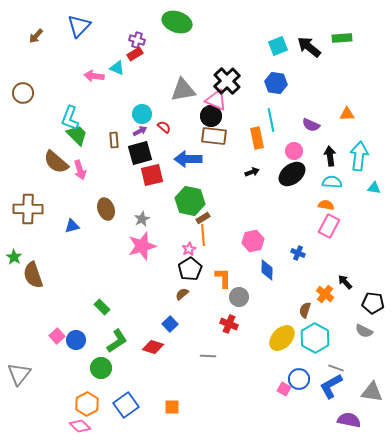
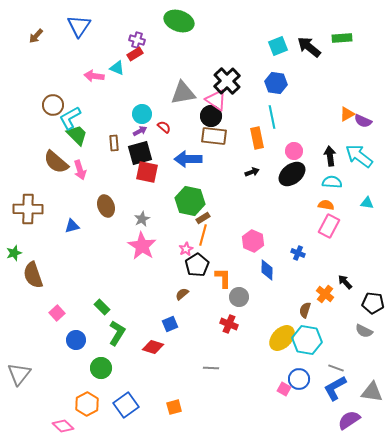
green ellipse at (177, 22): moved 2 px right, 1 px up
blue triangle at (79, 26): rotated 10 degrees counterclockwise
gray triangle at (183, 90): moved 3 px down
brown circle at (23, 93): moved 30 px right, 12 px down
pink triangle at (216, 100): rotated 10 degrees clockwise
orange triangle at (347, 114): rotated 28 degrees counterclockwise
cyan L-shape at (70, 118): rotated 40 degrees clockwise
cyan line at (271, 120): moved 1 px right, 3 px up
purple semicircle at (311, 125): moved 52 px right, 4 px up
brown rectangle at (114, 140): moved 3 px down
cyan arrow at (359, 156): rotated 60 degrees counterclockwise
red square at (152, 175): moved 5 px left, 3 px up; rotated 25 degrees clockwise
cyan triangle at (374, 188): moved 7 px left, 15 px down
brown ellipse at (106, 209): moved 3 px up
orange line at (203, 235): rotated 20 degrees clockwise
pink hexagon at (253, 241): rotated 25 degrees counterclockwise
pink star at (142, 246): rotated 24 degrees counterclockwise
pink star at (189, 249): moved 3 px left
green star at (14, 257): moved 4 px up; rotated 21 degrees clockwise
black pentagon at (190, 269): moved 7 px right, 4 px up
blue square at (170, 324): rotated 21 degrees clockwise
pink square at (57, 336): moved 23 px up
cyan hexagon at (315, 338): moved 8 px left, 2 px down; rotated 20 degrees counterclockwise
green L-shape at (117, 341): moved 8 px up; rotated 25 degrees counterclockwise
gray line at (208, 356): moved 3 px right, 12 px down
blue L-shape at (331, 386): moved 4 px right, 2 px down
orange square at (172, 407): moved 2 px right; rotated 14 degrees counterclockwise
purple semicircle at (349, 420): rotated 45 degrees counterclockwise
pink diamond at (80, 426): moved 17 px left
